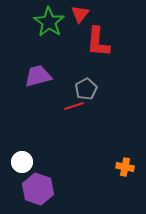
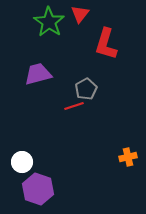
red L-shape: moved 8 px right, 2 px down; rotated 12 degrees clockwise
purple trapezoid: moved 2 px up
orange cross: moved 3 px right, 10 px up; rotated 24 degrees counterclockwise
